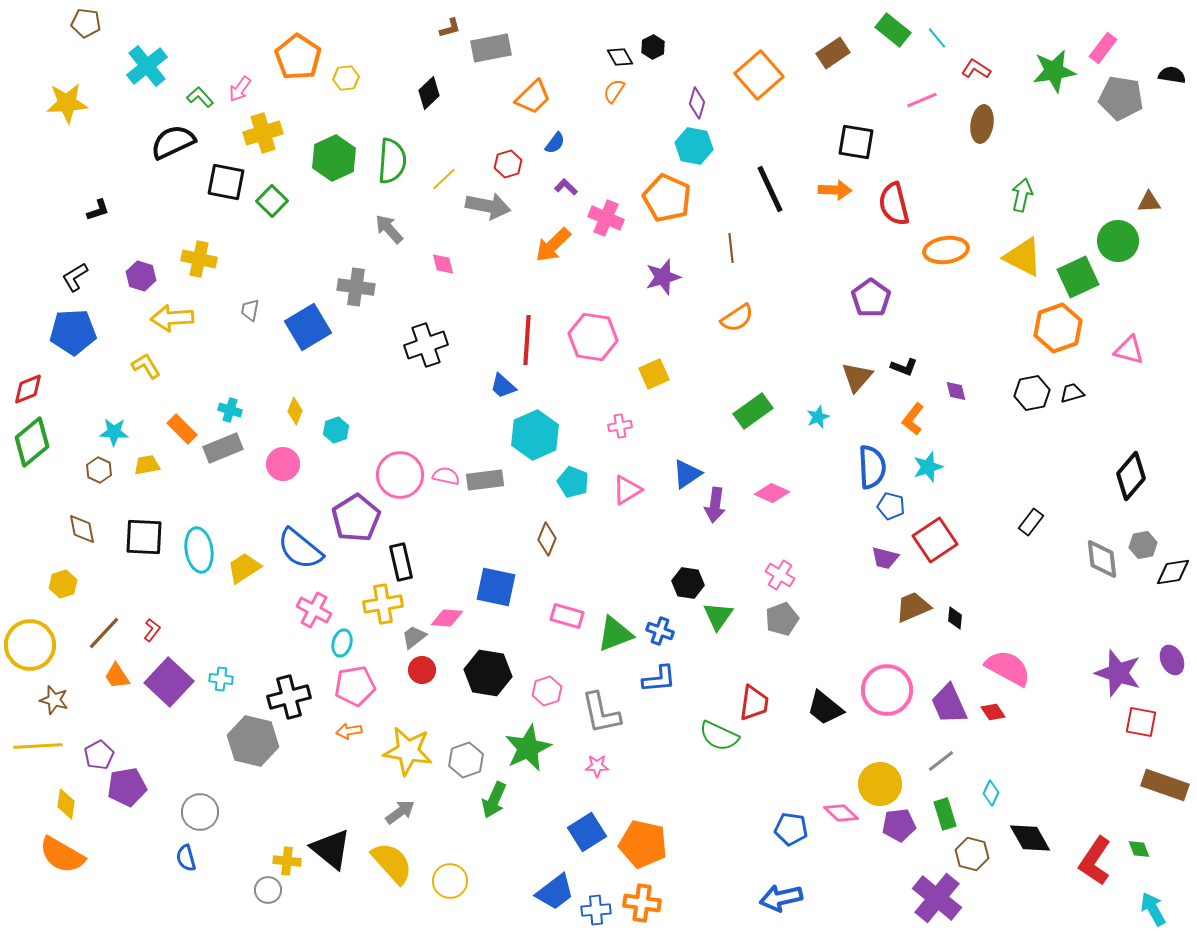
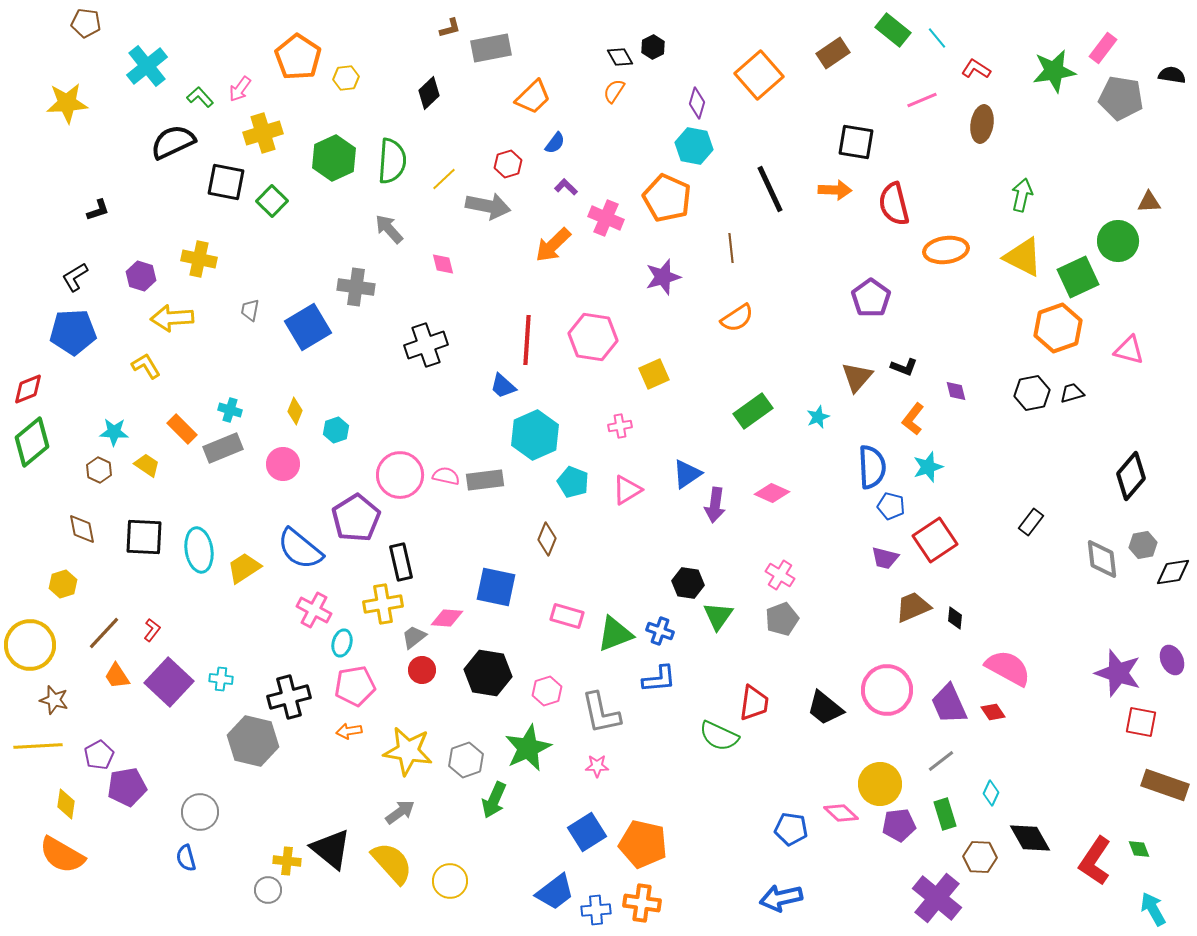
yellow trapezoid at (147, 465): rotated 44 degrees clockwise
brown hexagon at (972, 854): moved 8 px right, 3 px down; rotated 12 degrees counterclockwise
